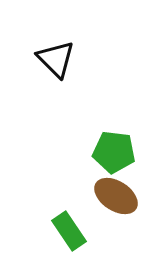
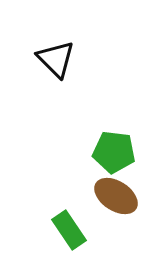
green rectangle: moved 1 px up
